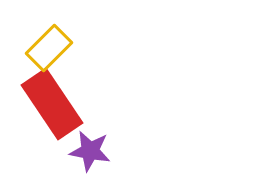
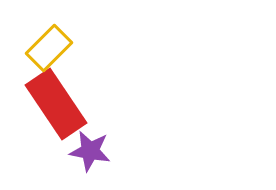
red rectangle: moved 4 px right
